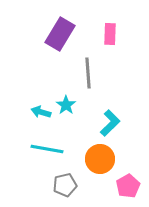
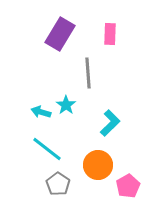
cyan line: rotated 28 degrees clockwise
orange circle: moved 2 px left, 6 px down
gray pentagon: moved 7 px left, 1 px up; rotated 25 degrees counterclockwise
